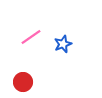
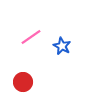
blue star: moved 1 px left, 2 px down; rotated 24 degrees counterclockwise
